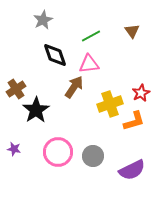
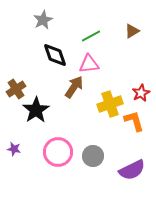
brown triangle: rotated 35 degrees clockwise
orange L-shape: rotated 90 degrees counterclockwise
